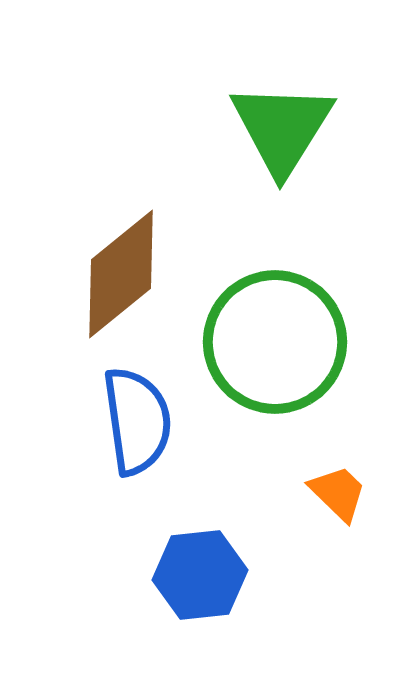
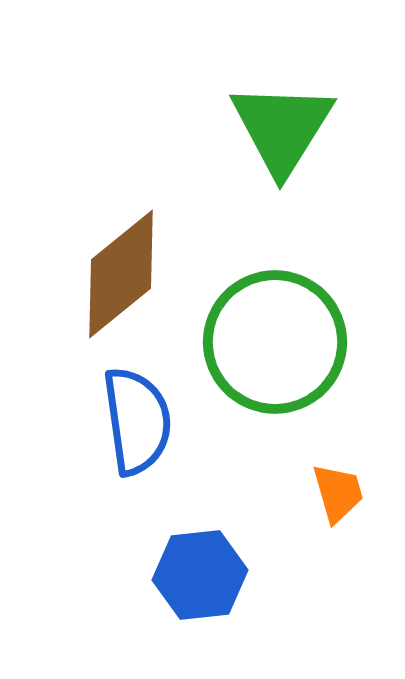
orange trapezoid: rotated 30 degrees clockwise
